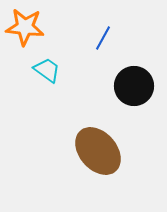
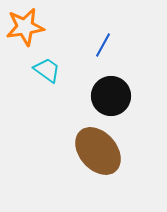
orange star: rotated 15 degrees counterclockwise
blue line: moved 7 px down
black circle: moved 23 px left, 10 px down
